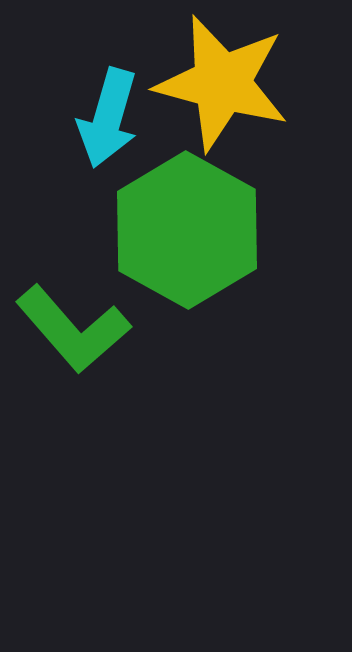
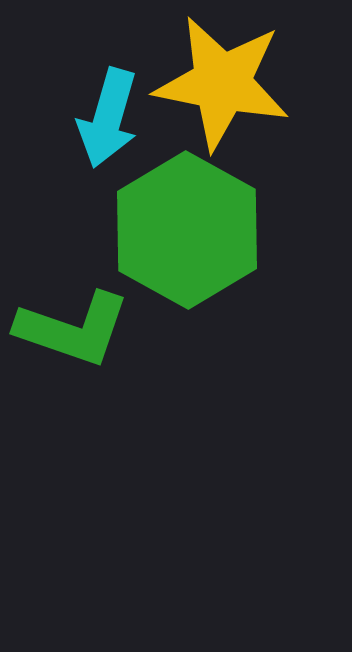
yellow star: rotated 4 degrees counterclockwise
green L-shape: rotated 30 degrees counterclockwise
